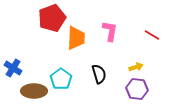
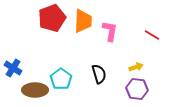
orange trapezoid: moved 7 px right, 17 px up
brown ellipse: moved 1 px right, 1 px up
